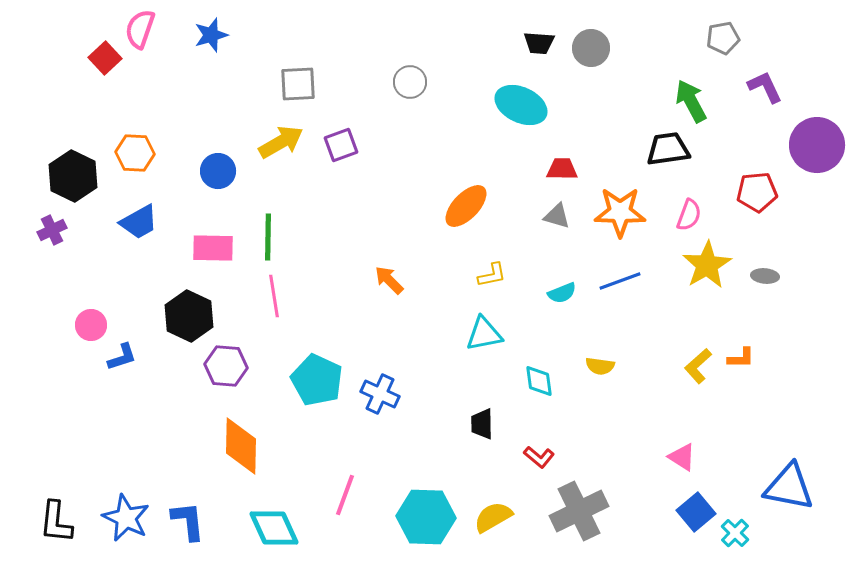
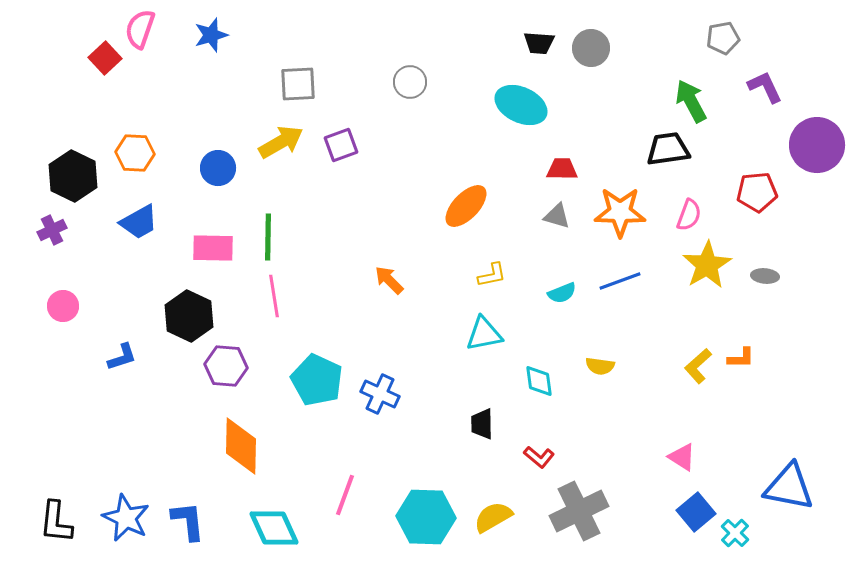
blue circle at (218, 171): moved 3 px up
pink circle at (91, 325): moved 28 px left, 19 px up
